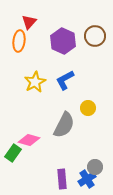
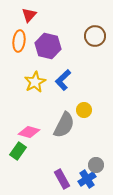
red triangle: moved 7 px up
purple hexagon: moved 15 px left, 5 px down; rotated 10 degrees counterclockwise
blue L-shape: moved 2 px left; rotated 15 degrees counterclockwise
yellow circle: moved 4 px left, 2 px down
pink diamond: moved 8 px up
green rectangle: moved 5 px right, 2 px up
gray circle: moved 1 px right, 2 px up
purple rectangle: rotated 24 degrees counterclockwise
